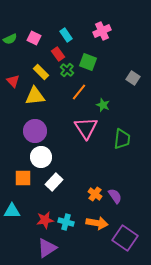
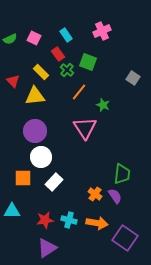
pink triangle: moved 1 px left
green trapezoid: moved 35 px down
cyan cross: moved 3 px right, 2 px up
